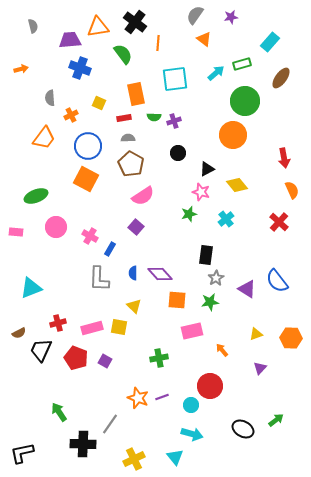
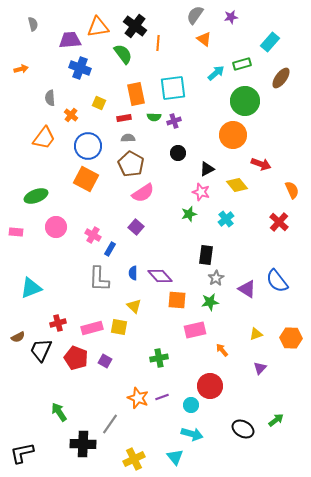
black cross at (135, 22): moved 4 px down
gray semicircle at (33, 26): moved 2 px up
cyan square at (175, 79): moved 2 px left, 9 px down
orange cross at (71, 115): rotated 24 degrees counterclockwise
red arrow at (284, 158): moved 23 px left, 6 px down; rotated 60 degrees counterclockwise
pink semicircle at (143, 196): moved 3 px up
pink cross at (90, 236): moved 3 px right, 1 px up
purple diamond at (160, 274): moved 2 px down
pink rectangle at (192, 331): moved 3 px right, 1 px up
brown semicircle at (19, 333): moved 1 px left, 4 px down
